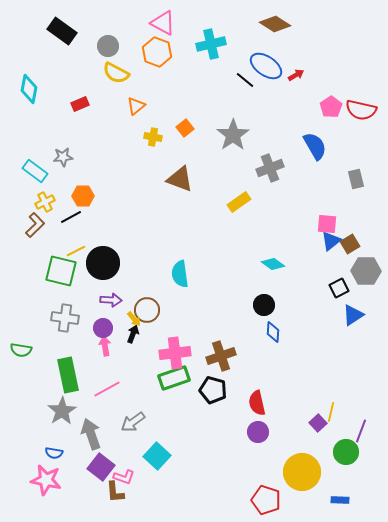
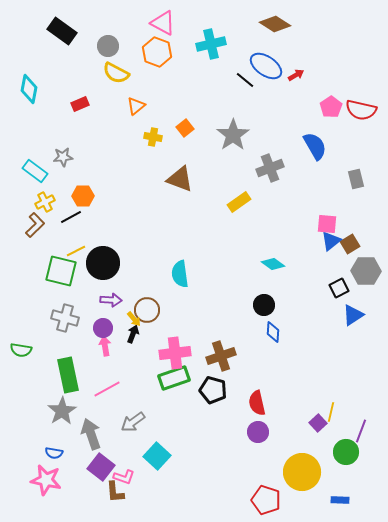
gray cross at (65, 318): rotated 8 degrees clockwise
